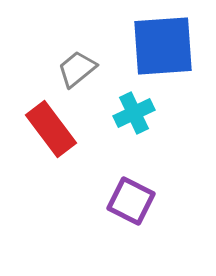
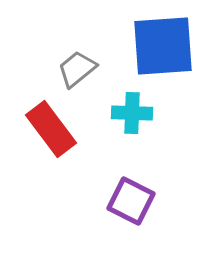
cyan cross: moved 2 px left; rotated 27 degrees clockwise
